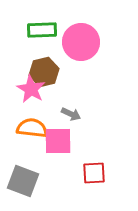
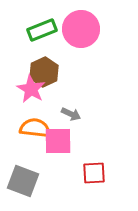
green rectangle: rotated 20 degrees counterclockwise
pink circle: moved 13 px up
brown hexagon: rotated 12 degrees counterclockwise
orange semicircle: moved 3 px right
